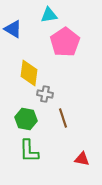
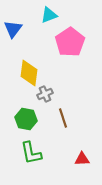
cyan triangle: rotated 12 degrees counterclockwise
blue triangle: rotated 36 degrees clockwise
pink pentagon: moved 5 px right
gray cross: rotated 35 degrees counterclockwise
green L-shape: moved 2 px right, 2 px down; rotated 10 degrees counterclockwise
red triangle: rotated 14 degrees counterclockwise
